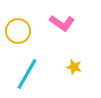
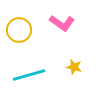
yellow circle: moved 1 px right, 1 px up
cyan line: moved 2 px right, 1 px down; rotated 44 degrees clockwise
